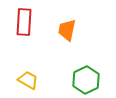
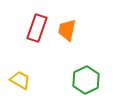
red rectangle: moved 13 px right, 6 px down; rotated 16 degrees clockwise
yellow trapezoid: moved 8 px left
